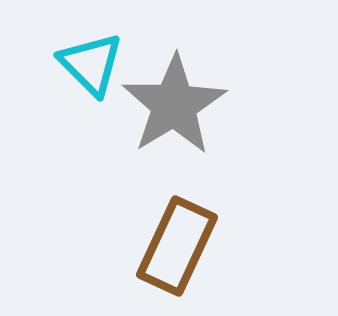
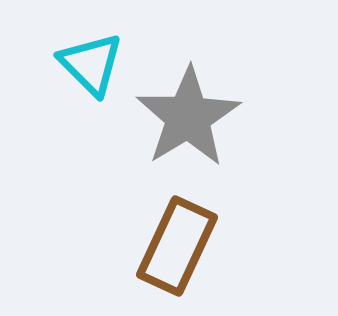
gray star: moved 14 px right, 12 px down
